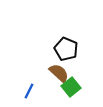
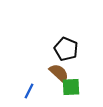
green square: rotated 36 degrees clockwise
